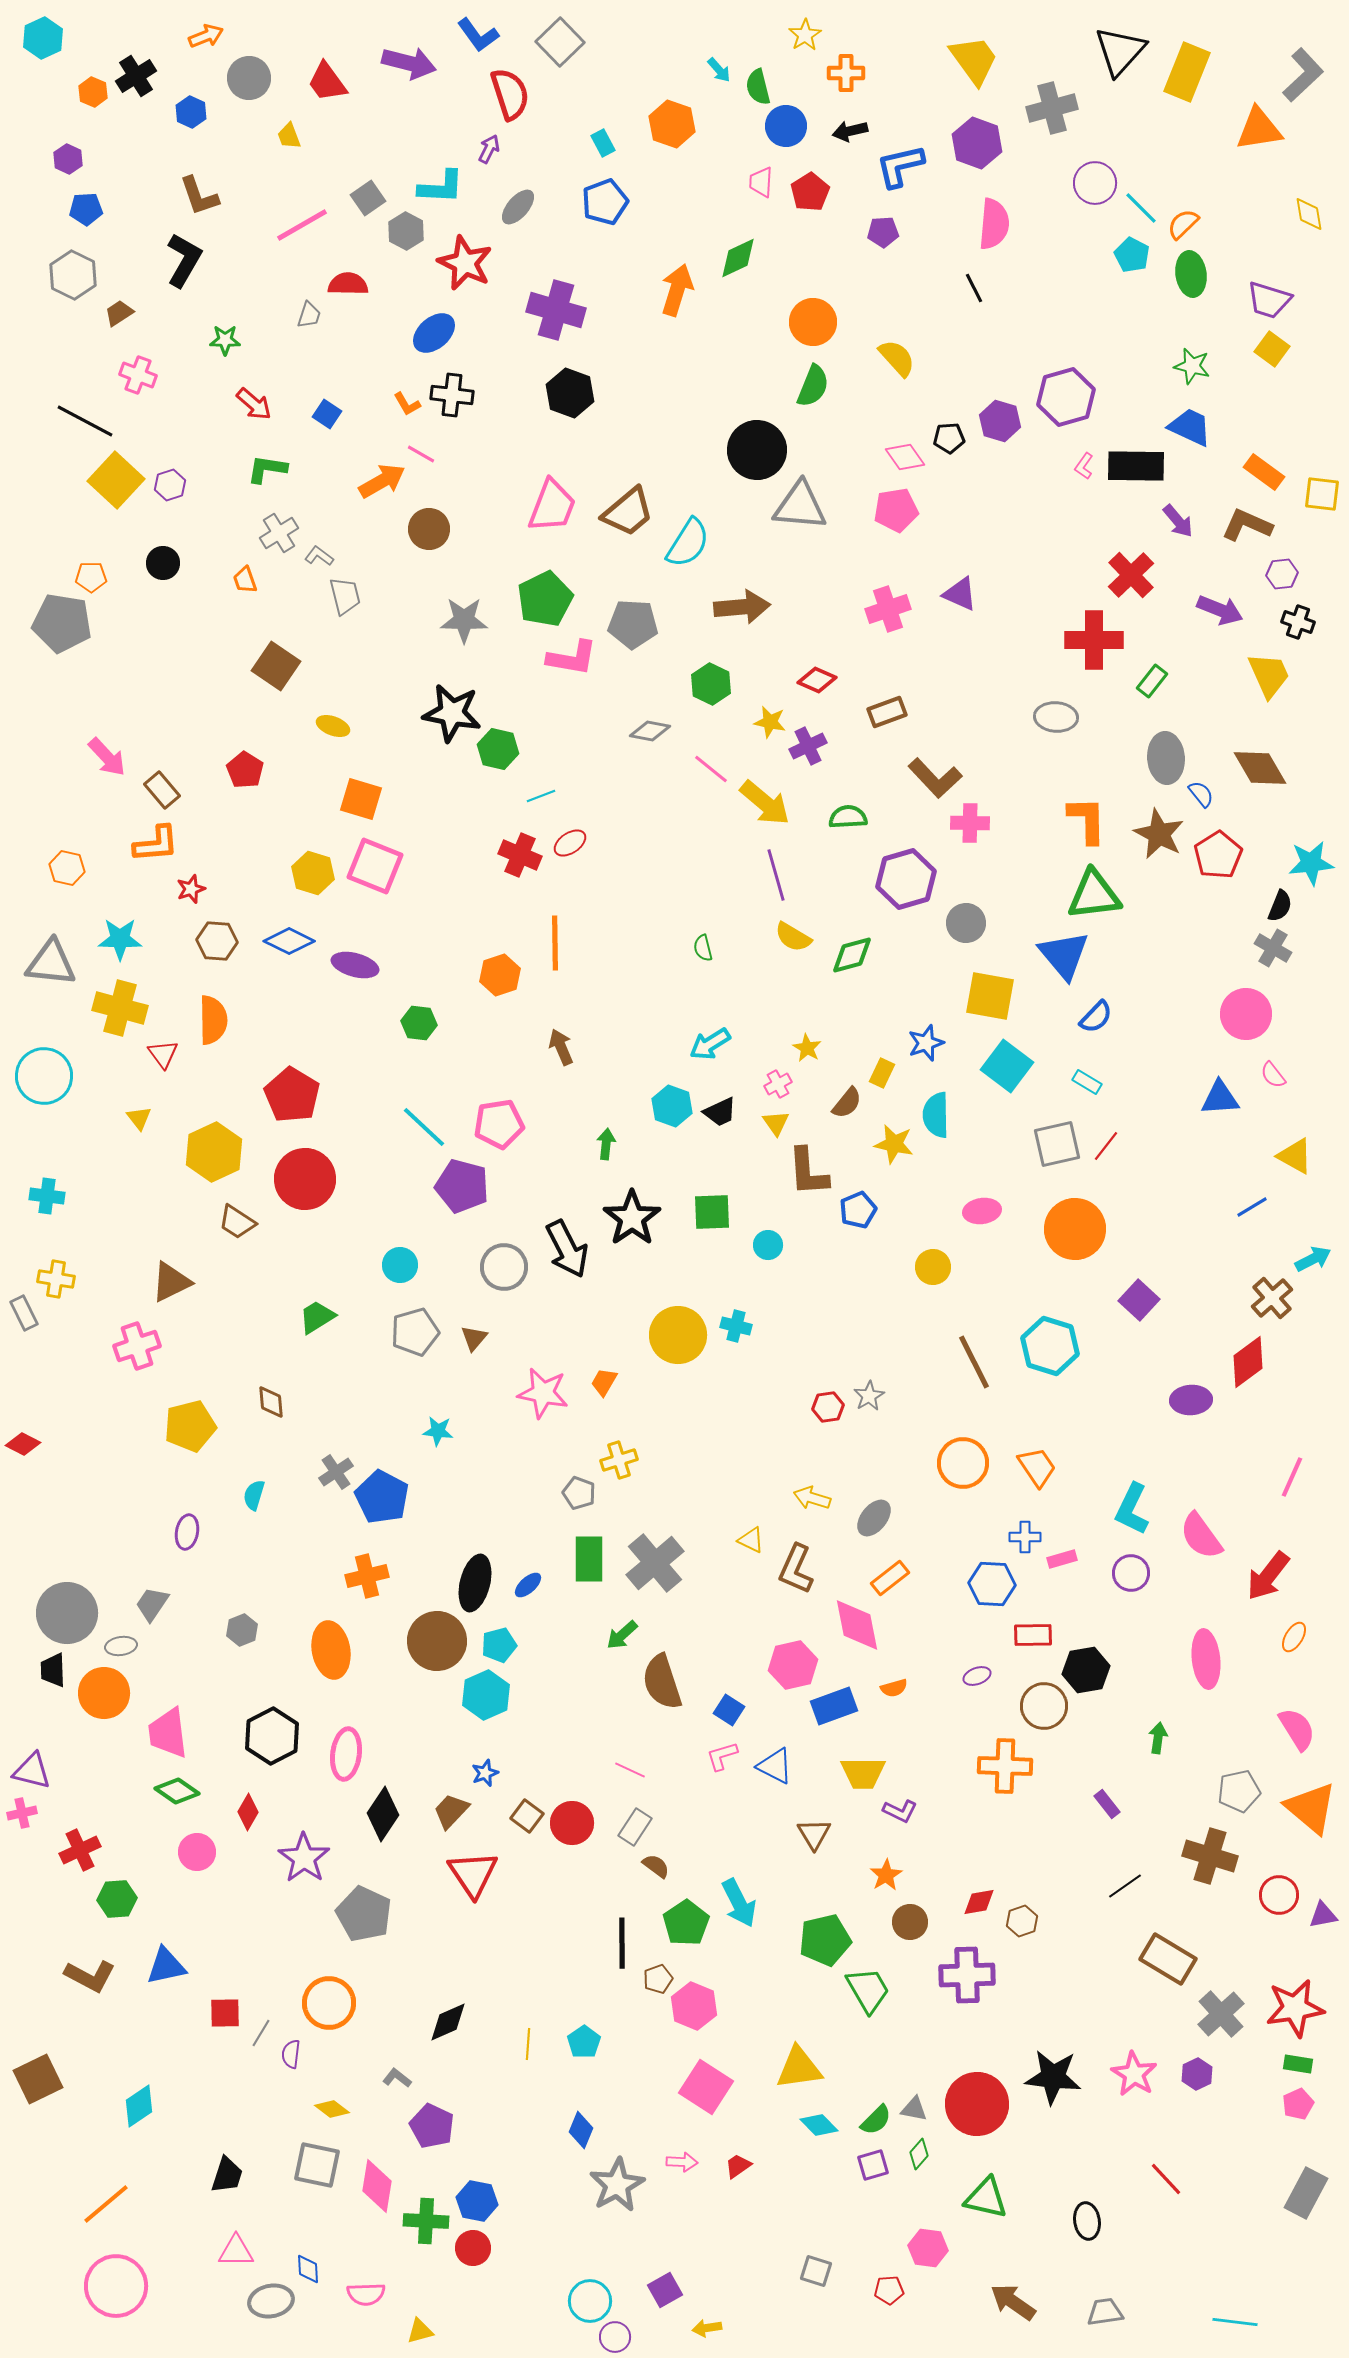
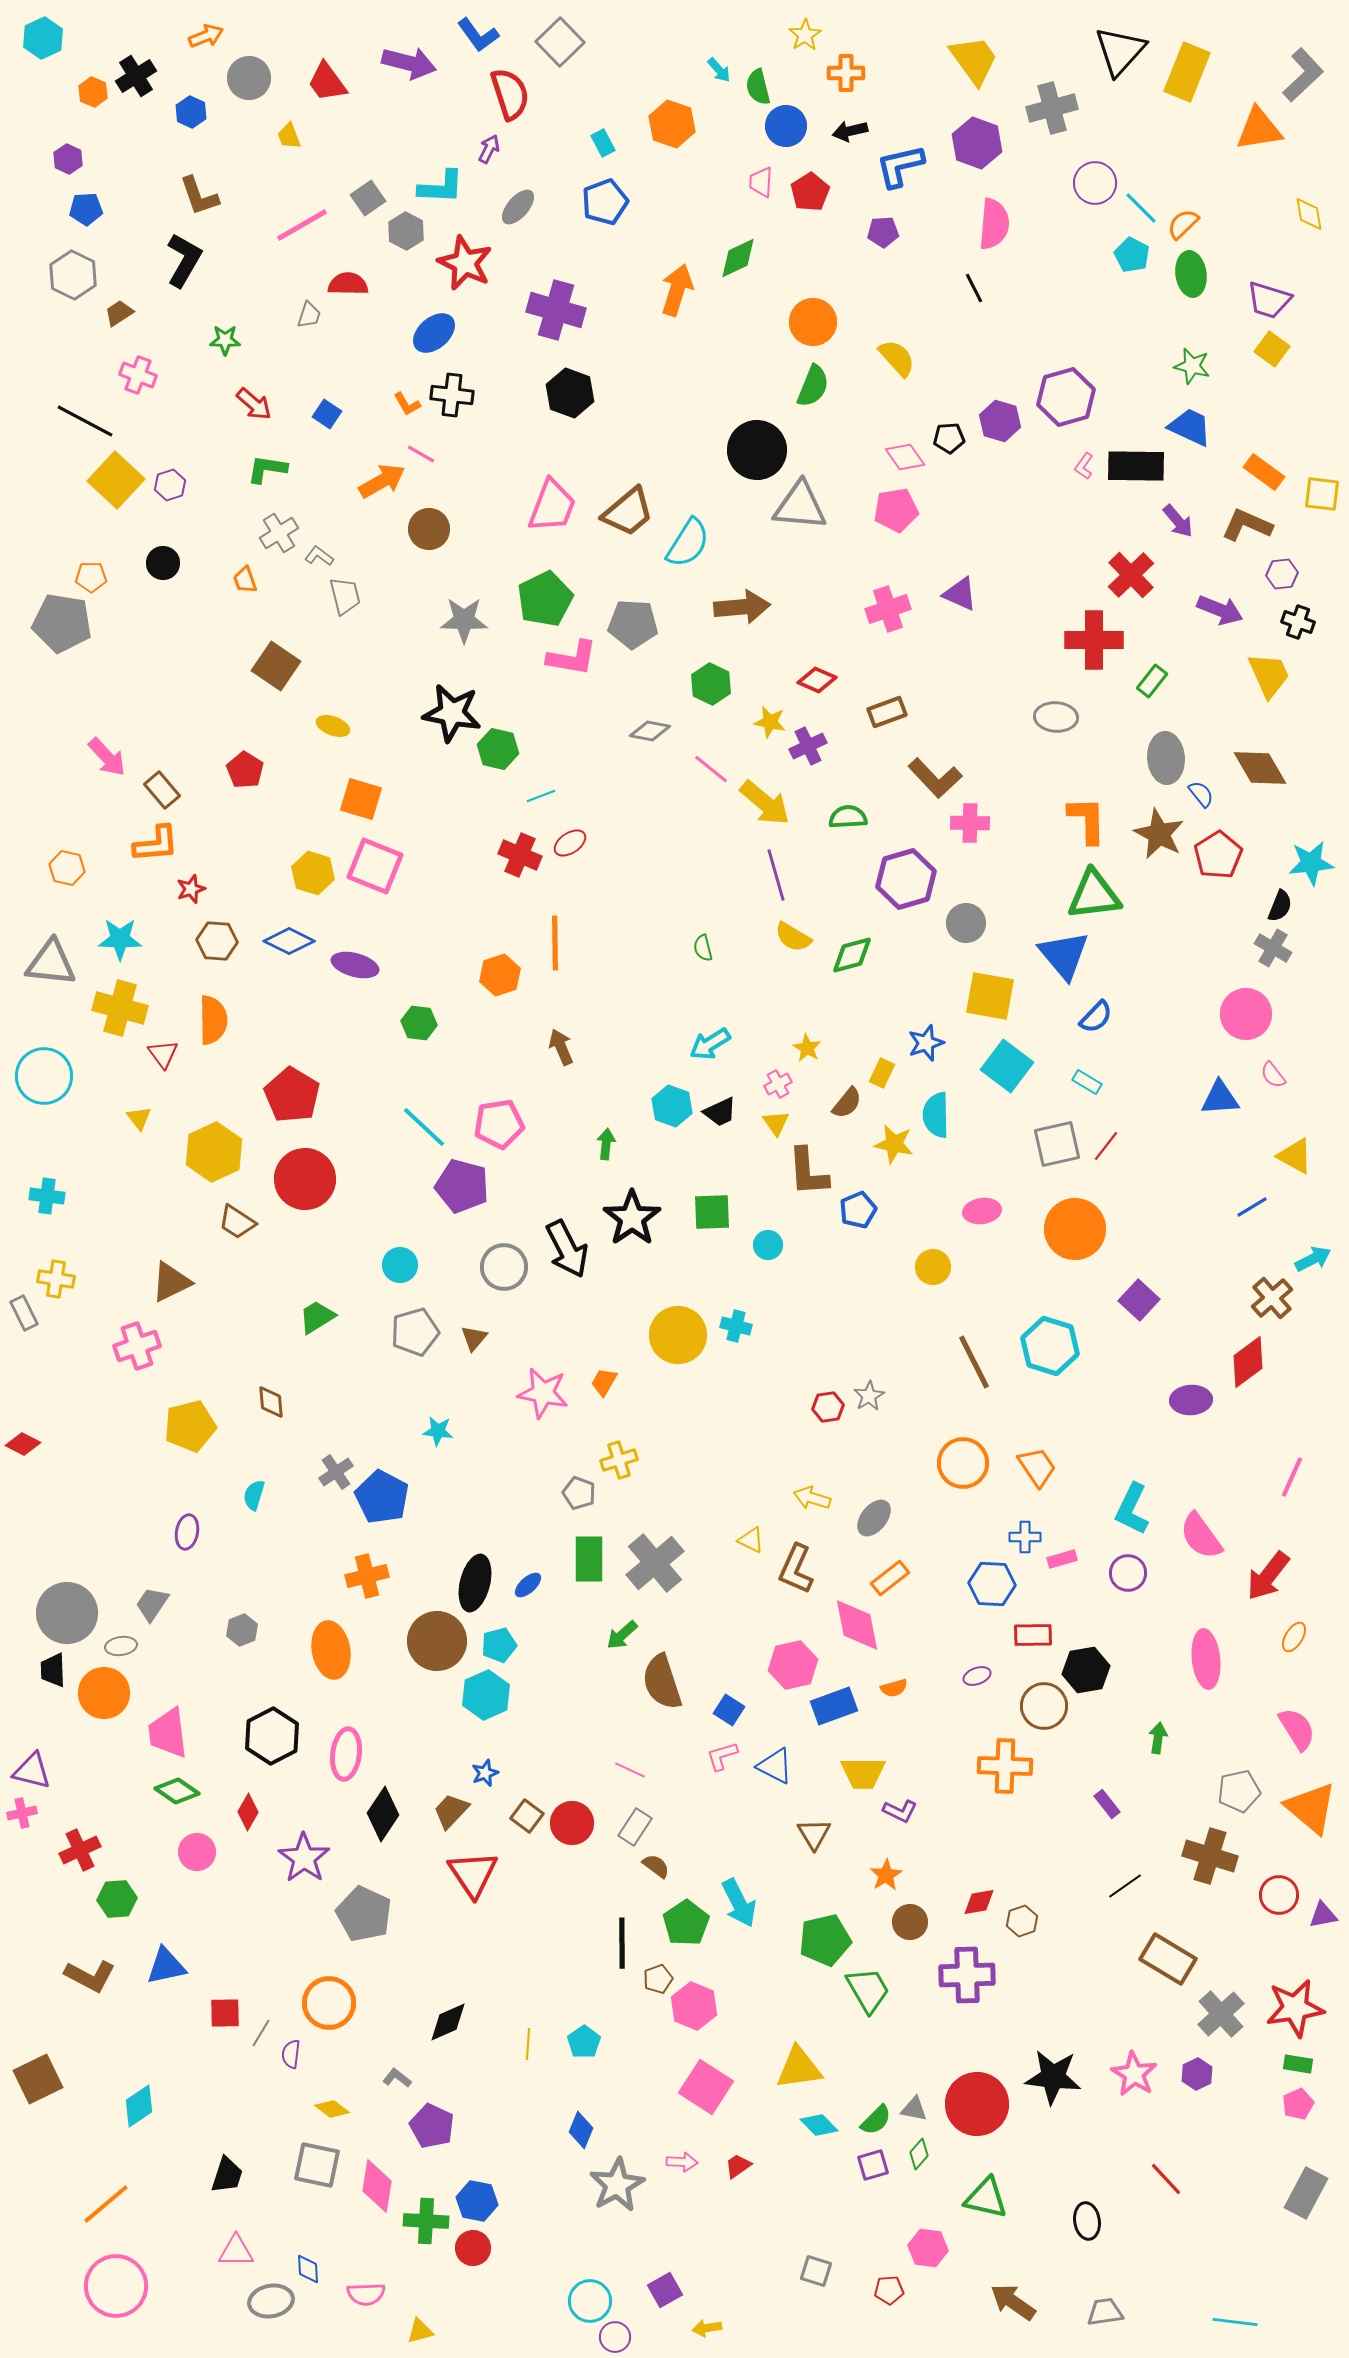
purple circle at (1131, 1573): moved 3 px left
